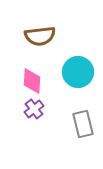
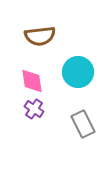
pink diamond: rotated 12 degrees counterclockwise
purple cross: rotated 18 degrees counterclockwise
gray rectangle: rotated 12 degrees counterclockwise
